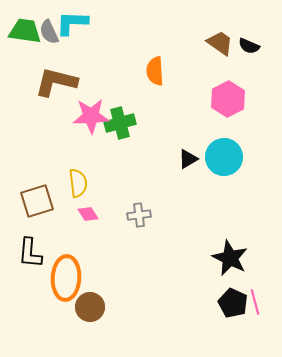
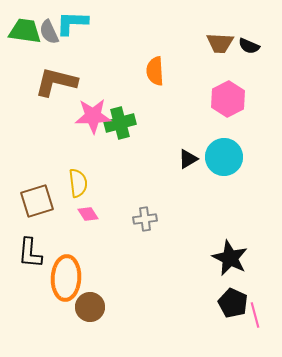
brown trapezoid: rotated 148 degrees clockwise
pink star: moved 2 px right
gray cross: moved 6 px right, 4 px down
pink line: moved 13 px down
